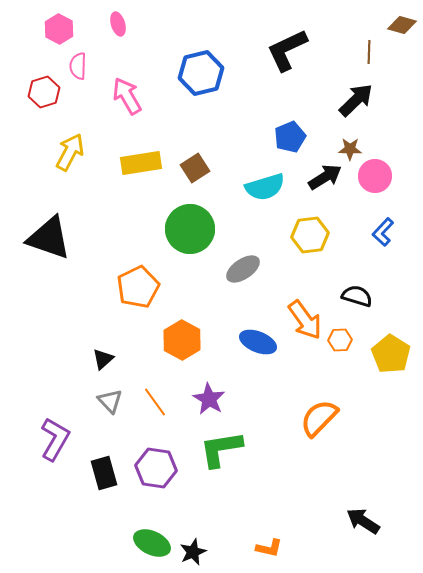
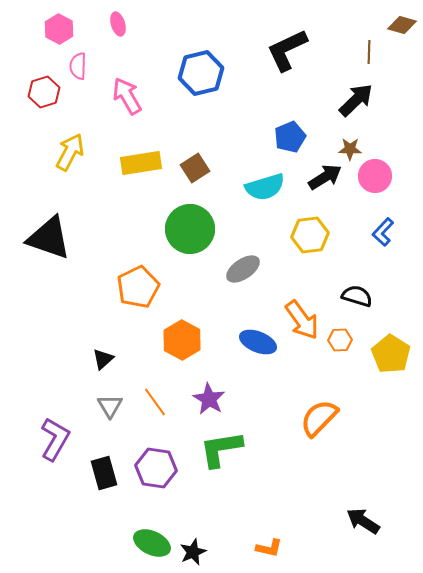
orange arrow at (305, 320): moved 3 px left
gray triangle at (110, 401): moved 5 px down; rotated 12 degrees clockwise
